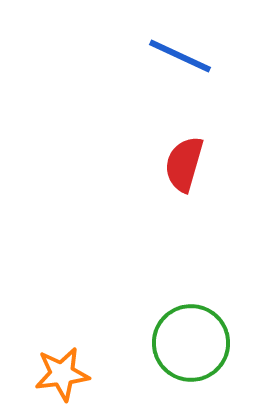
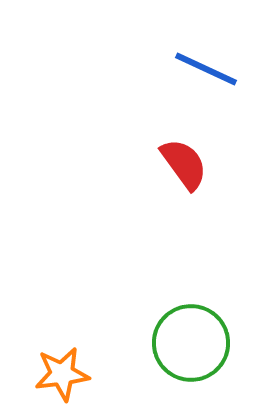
blue line: moved 26 px right, 13 px down
red semicircle: rotated 128 degrees clockwise
